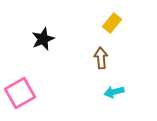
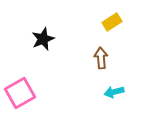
yellow rectangle: moved 1 px up; rotated 18 degrees clockwise
